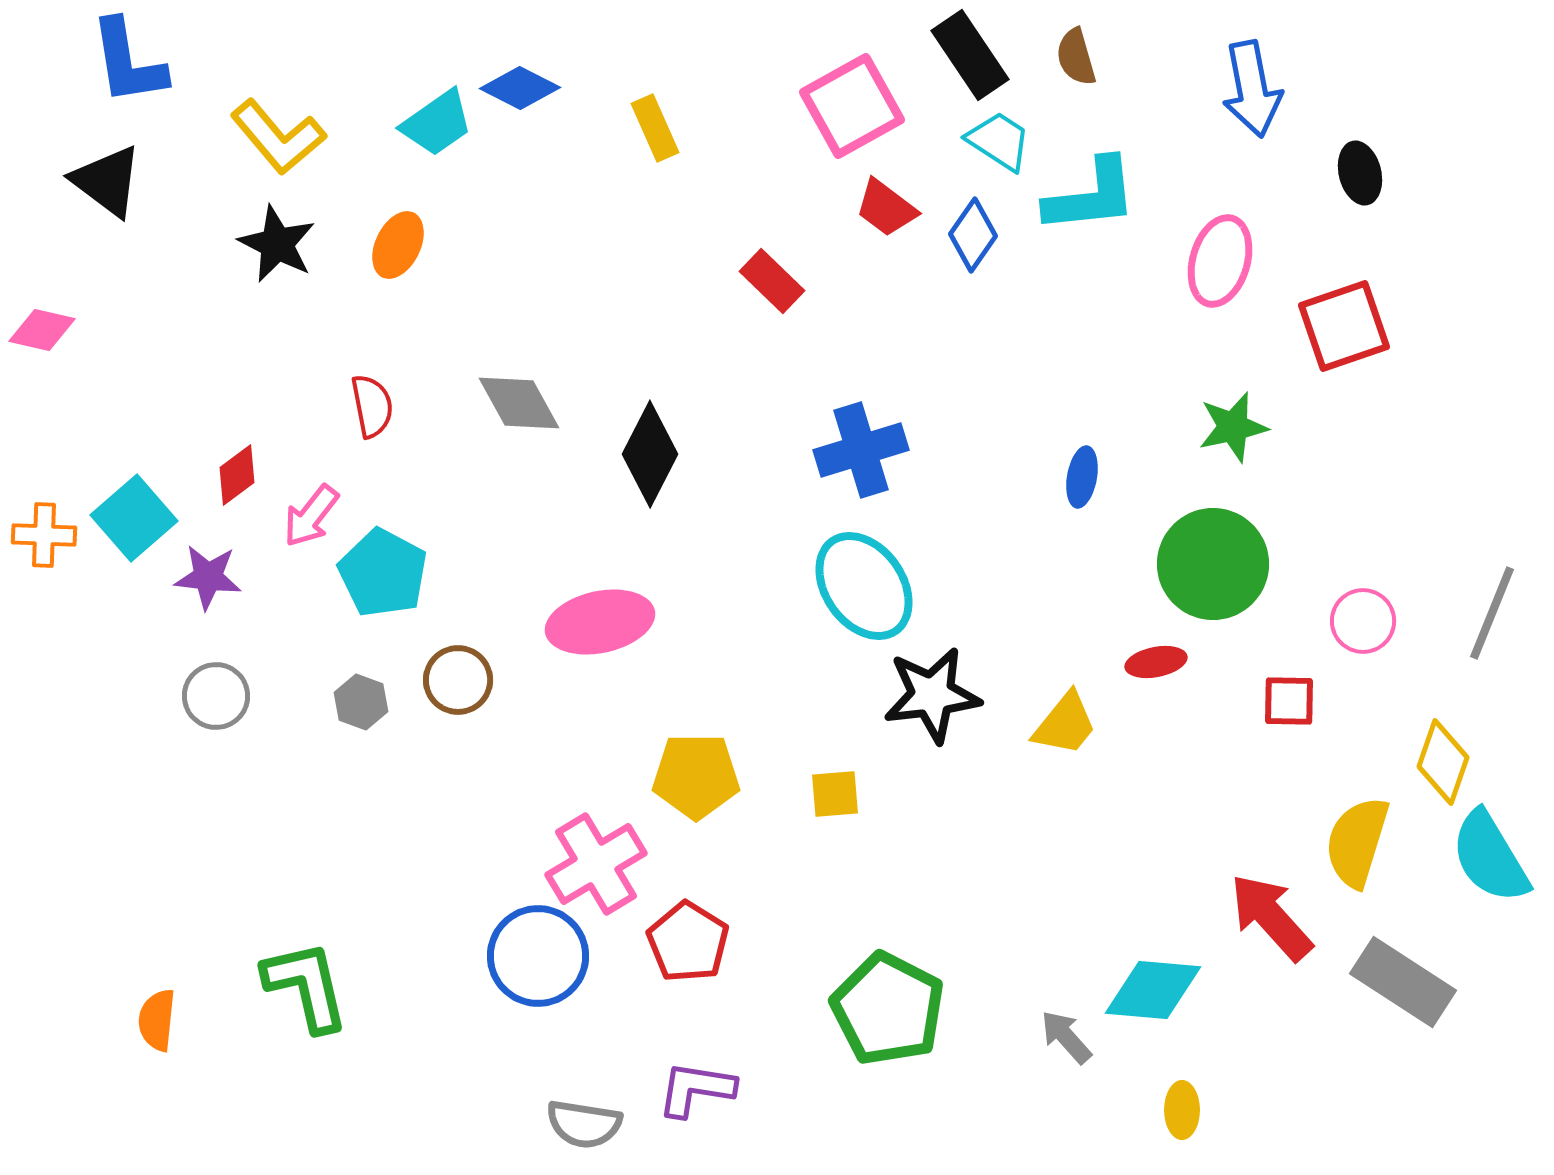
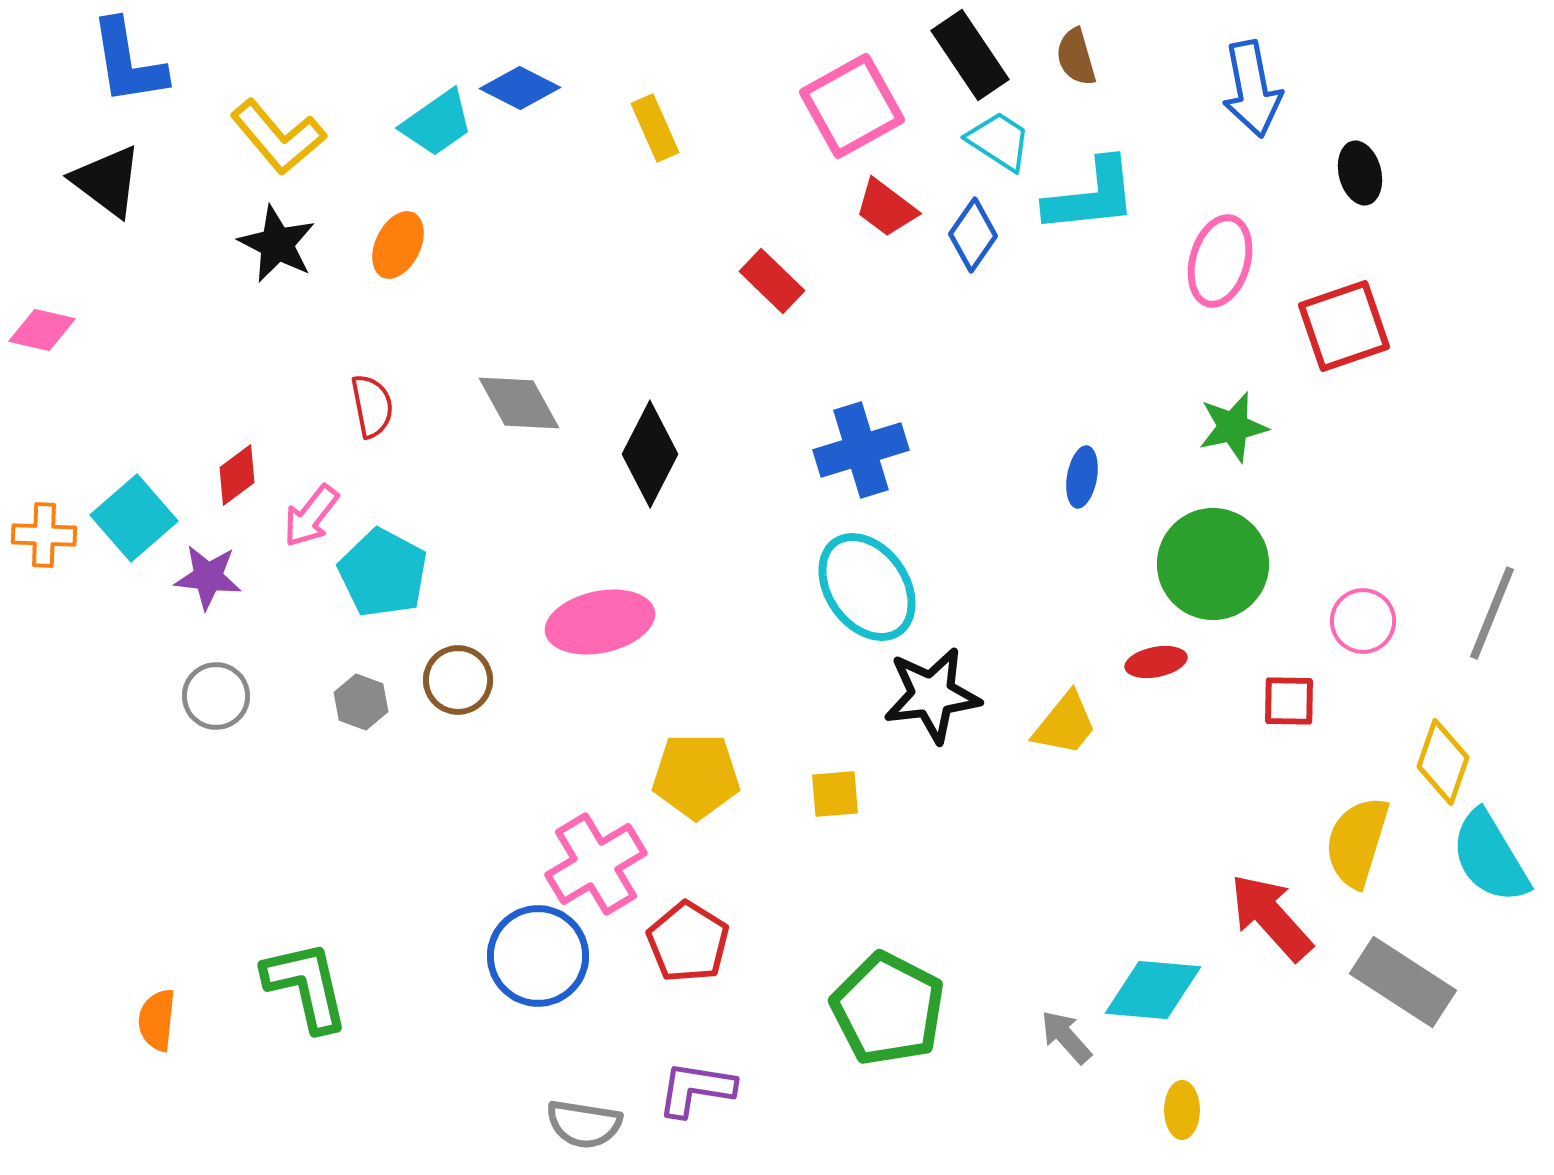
cyan ellipse at (864, 586): moved 3 px right, 1 px down
